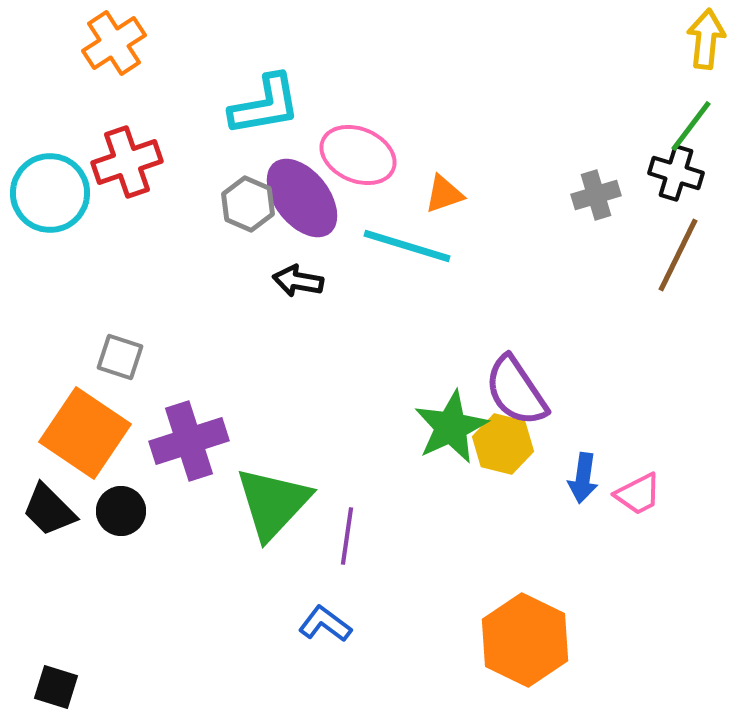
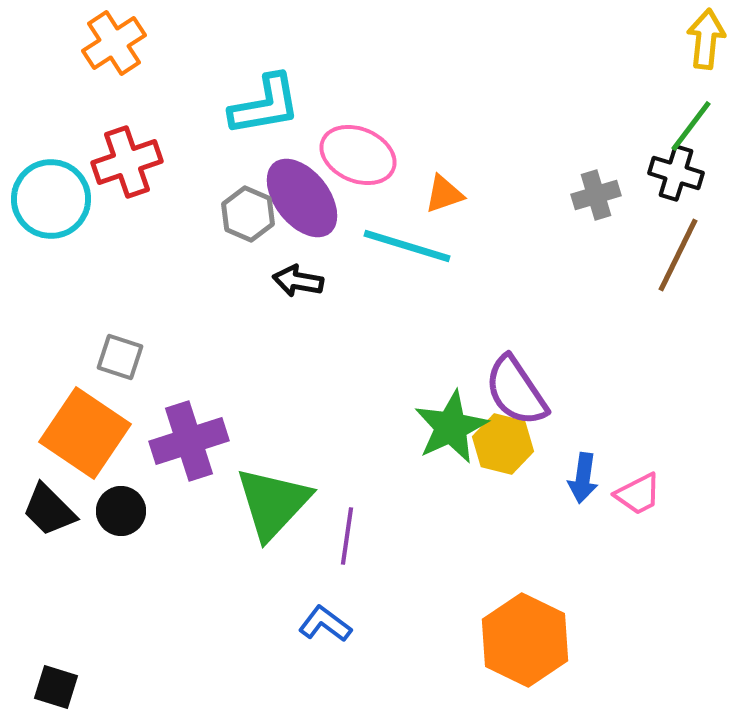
cyan circle: moved 1 px right, 6 px down
gray hexagon: moved 10 px down
